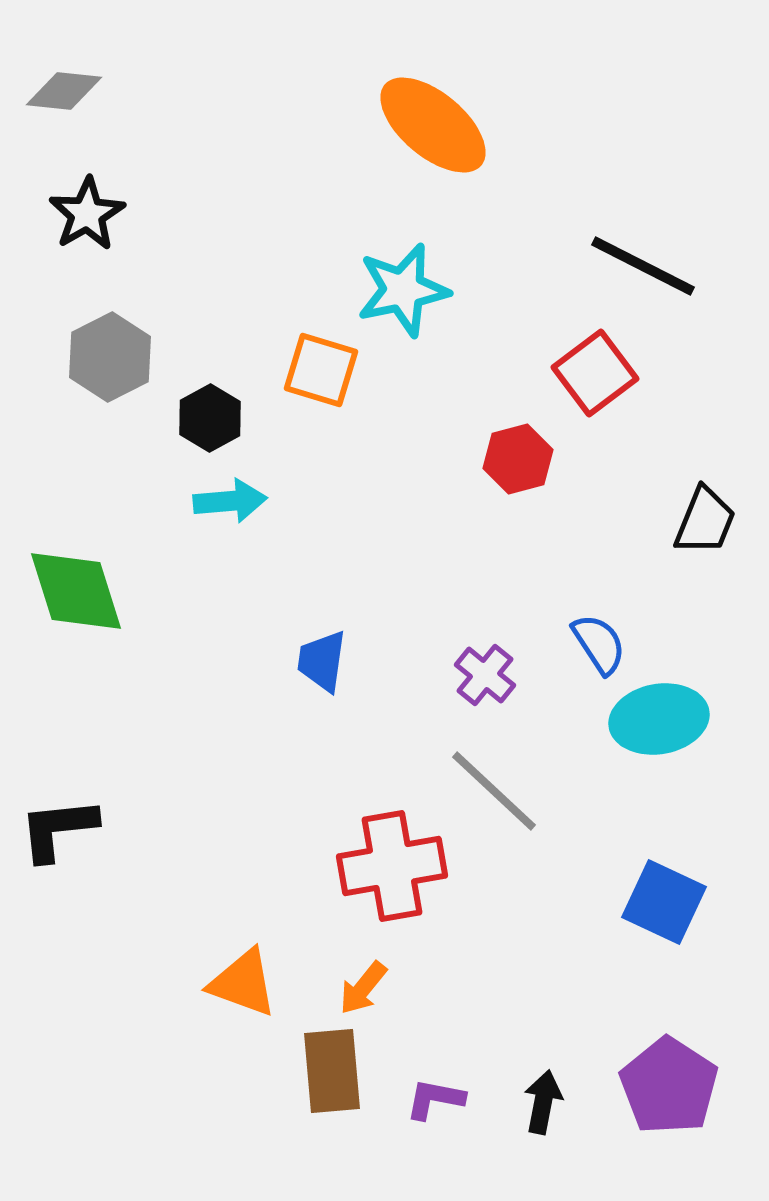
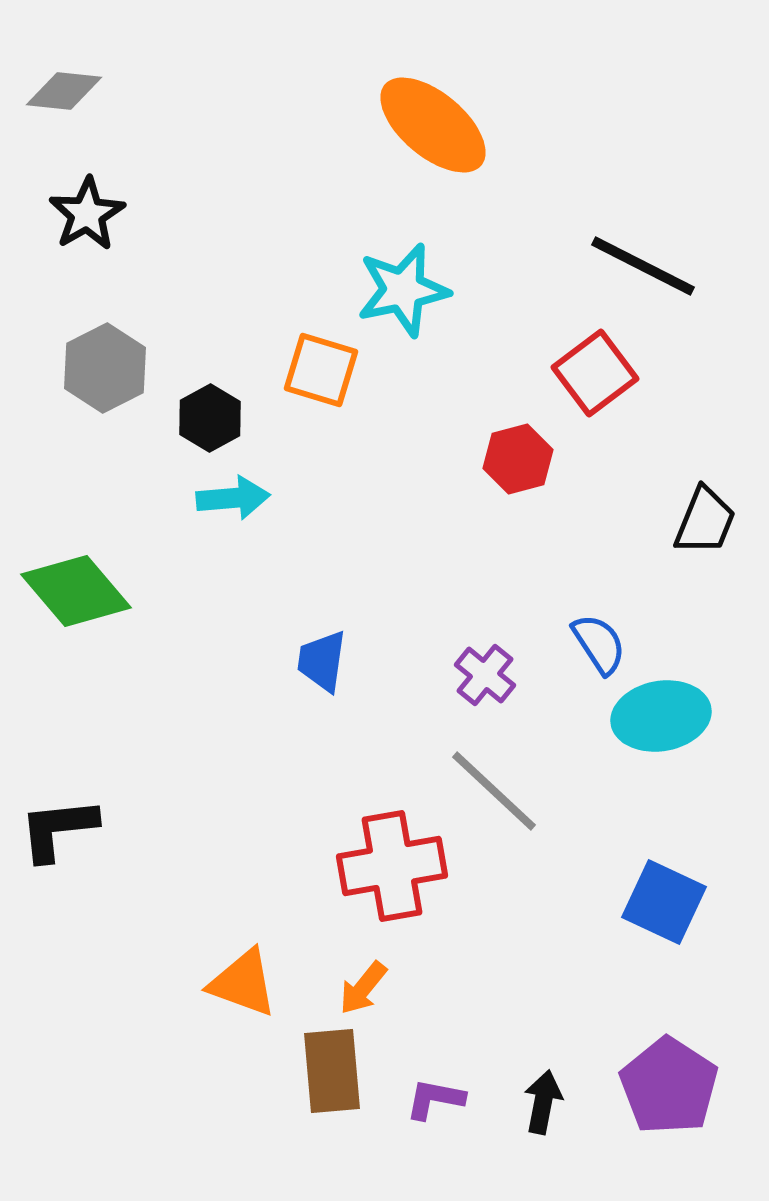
gray hexagon: moved 5 px left, 11 px down
cyan arrow: moved 3 px right, 3 px up
green diamond: rotated 23 degrees counterclockwise
cyan ellipse: moved 2 px right, 3 px up
